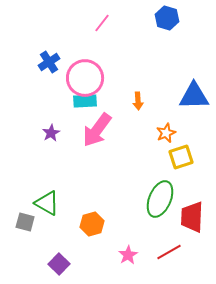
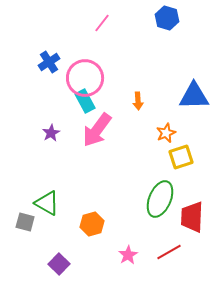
cyan rectangle: rotated 65 degrees clockwise
